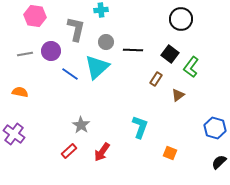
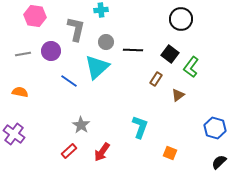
gray line: moved 2 px left
blue line: moved 1 px left, 7 px down
